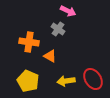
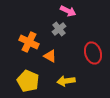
gray cross: moved 1 px right; rotated 16 degrees clockwise
orange cross: rotated 18 degrees clockwise
red ellipse: moved 26 px up; rotated 15 degrees clockwise
